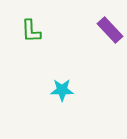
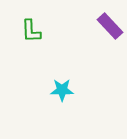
purple rectangle: moved 4 px up
